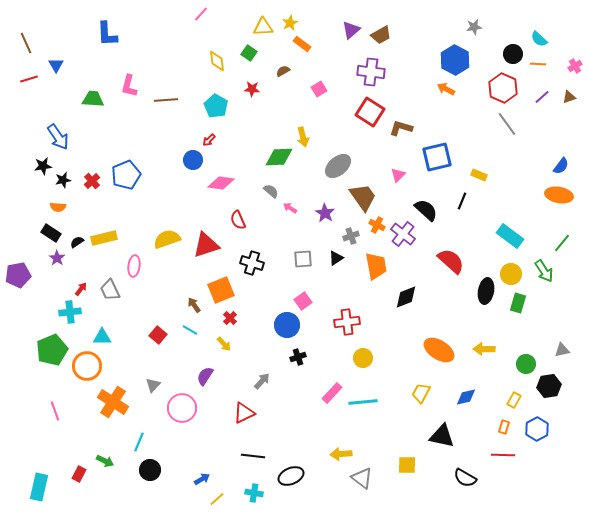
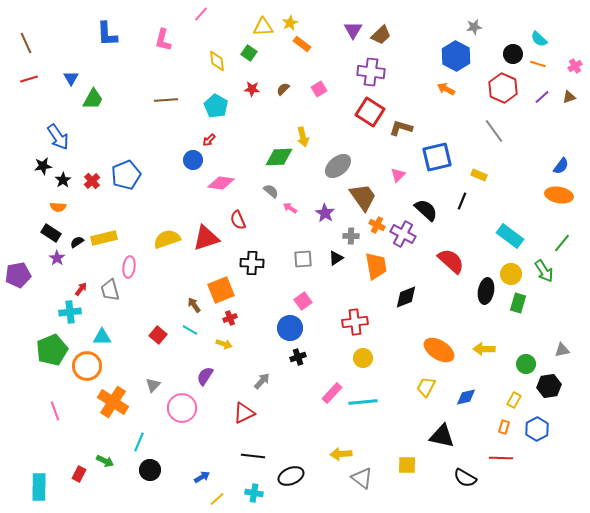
purple triangle at (351, 30): moved 2 px right; rotated 18 degrees counterclockwise
brown trapezoid at (381, 35): rotated 15 degrees counterclockwise
blue hexagon at (455, 60): moved 1 px right, 4 px up
orange line at (538, 64): rotated 14 degrees clockwise
blue triangle at (56, 65): moved 15 px right, 13 px down
brown semicircle at (283, 71): moved 18 px down; rotated 16 degrees counterclockwise
pink L-shape at (129, 86): moved 34 px right, 46 px up
green trapezoid at (93, 99): rotated 115 degrees clockwise
gray line at (507, 124): moved 13 px left, 7 px down
black star at (63, 180): rotated 21 degrees counterclockwise
purple cross at (403, 234): rotated 10 degrees counterclockwise
gray cross at (351, 236): rotated 21 degrees clockwise
red triangle at (206, 245): moved 7 px up
black cross at (252, 263): rotated 15 degrees counterclockwise
pink ellipse at (134, 266): moved 5 px left, 1 px down
gray trapezoid at (110, 290): rotated 10 degrees clockwise
red cross at (230, 318): rotated 24 degrees clockwise
red cross at (347, 322): moved 8 px right
blue circle at (287, 325): moved 3 px right, 3 px down
yellow arrow at (224, 344): rotated 28 degrees counterclockwise
yellow trapezoid at (421, 393): moved 5 px right, 6 px up
red line at (503, 455): moved 2 px left, 3 px down
blue arrow at (202, 479): moved 2 px up
cyan rectangle at (39, 487): rotated 12 degrees counterclockwise
